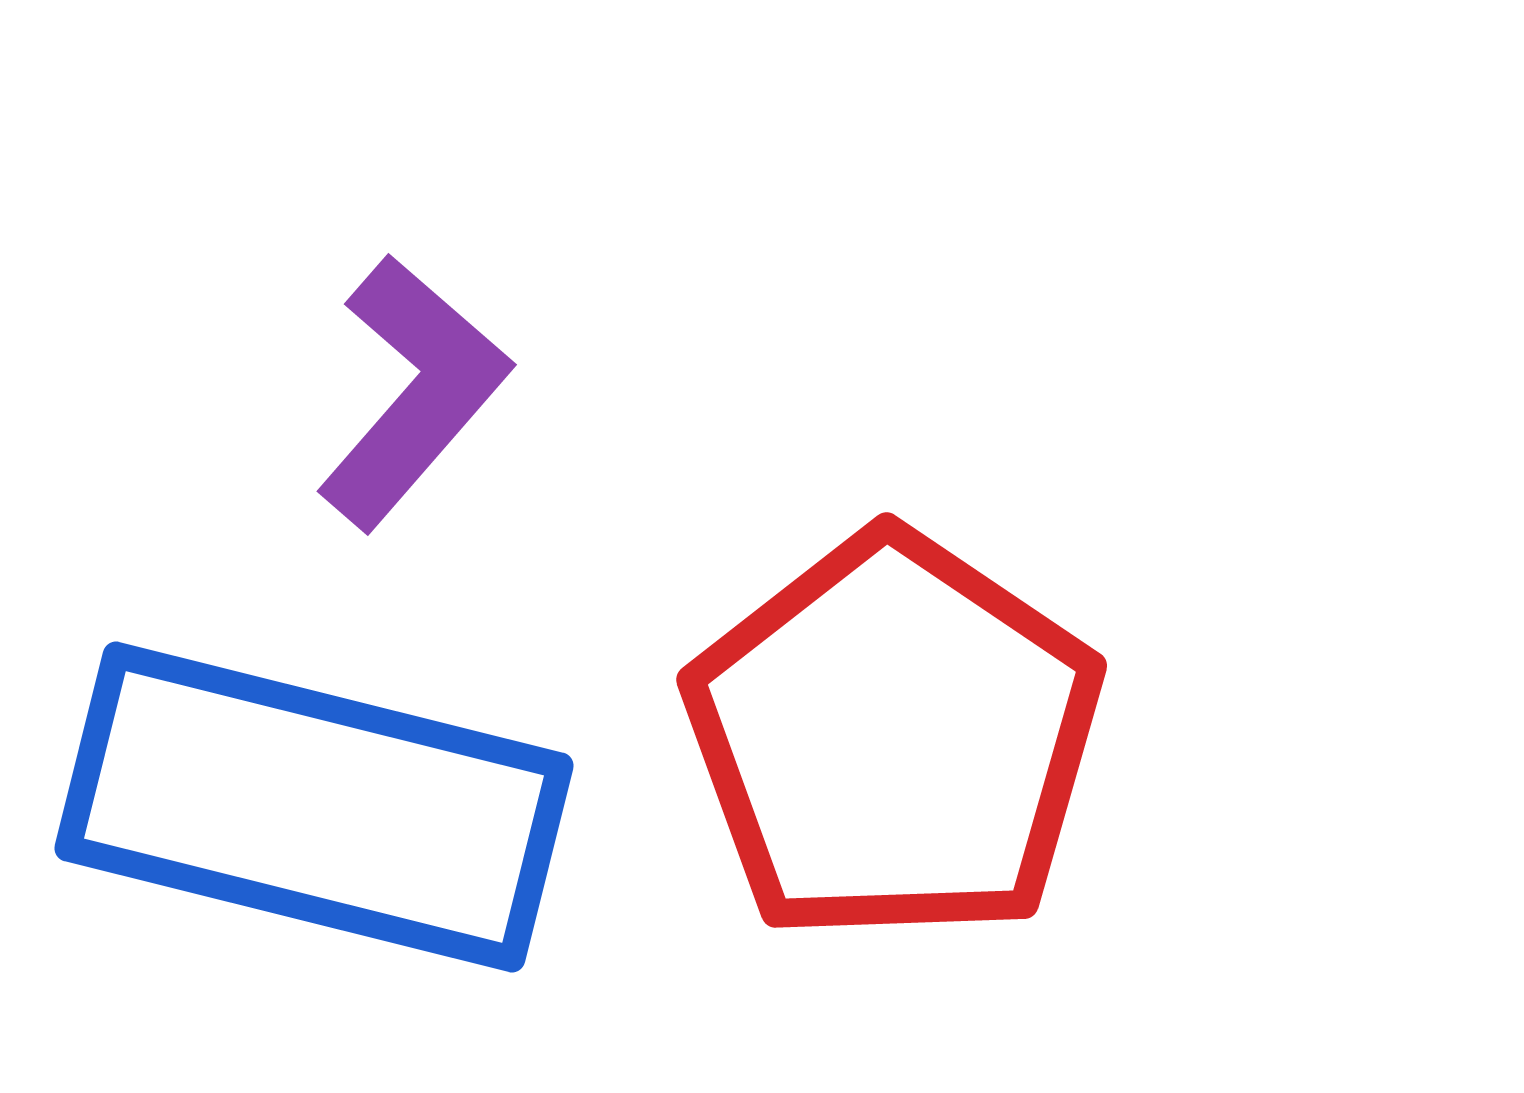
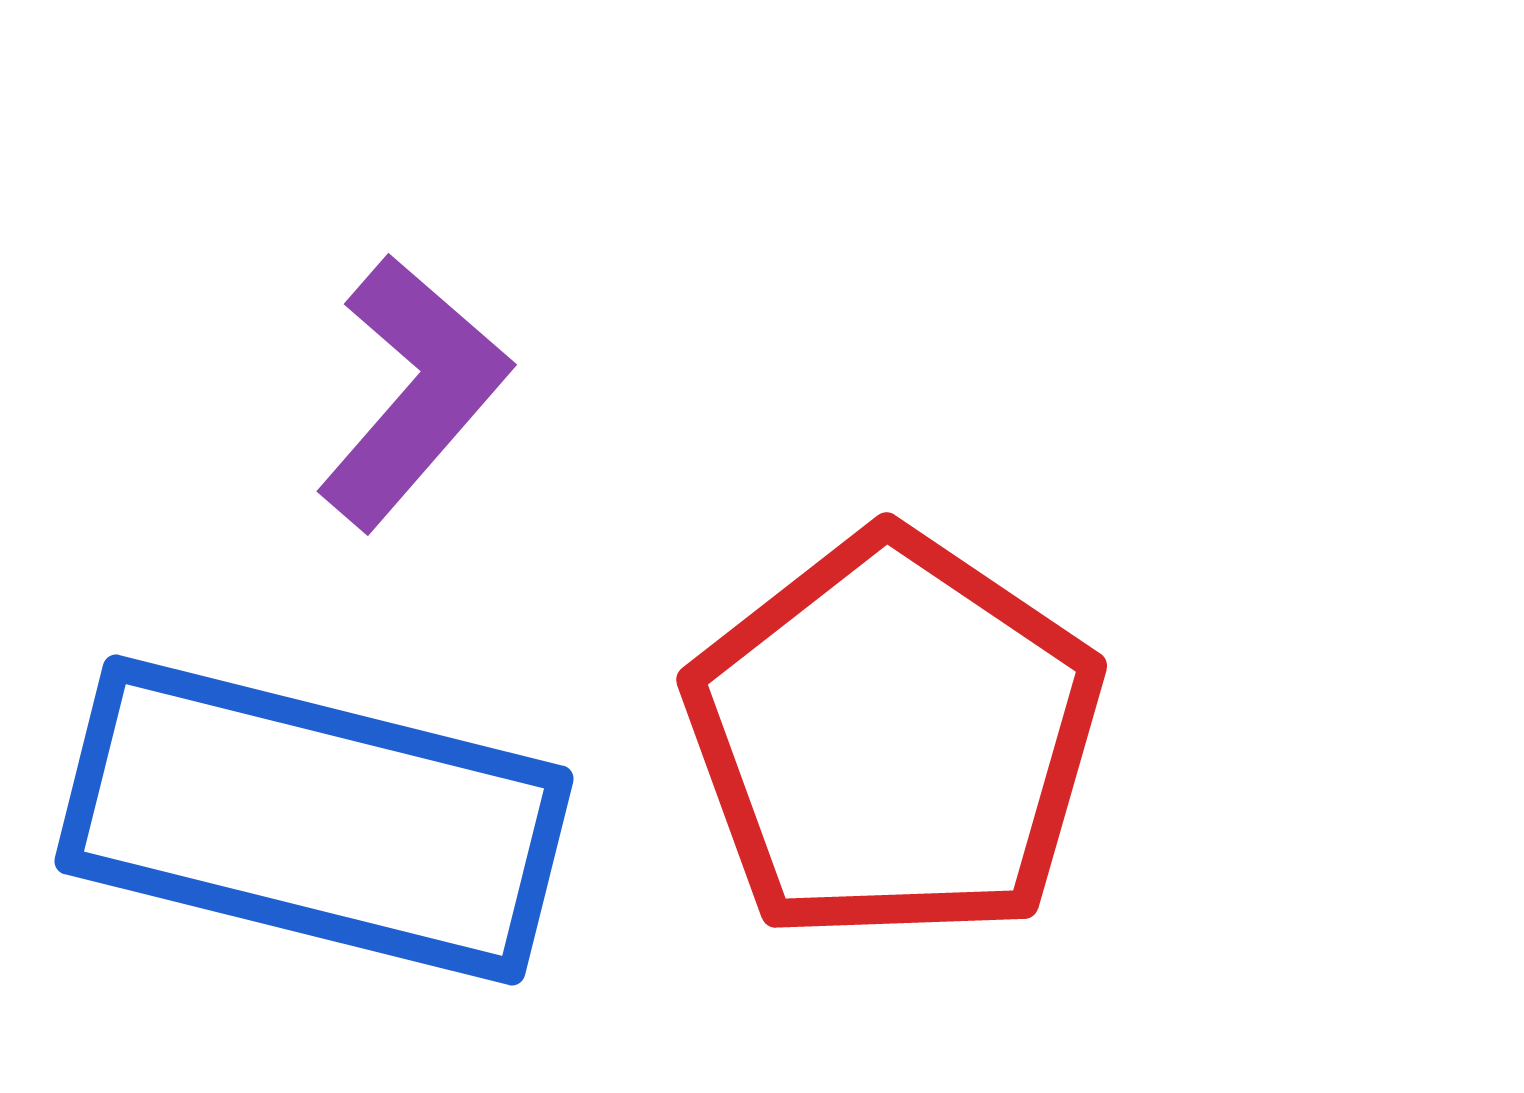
blue rectangle: moved 13 px down
